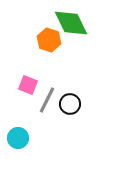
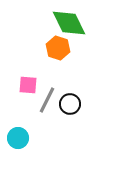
green diamond: moved 2 px left
orange hexagon: moved 9 px right, 8 px down
pink square: rotated 18 degrees counterclockwise
